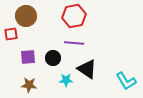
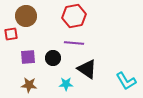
cyan star: moved 4 px down
